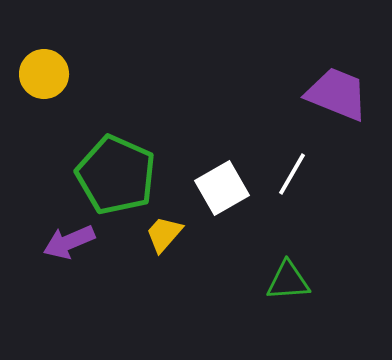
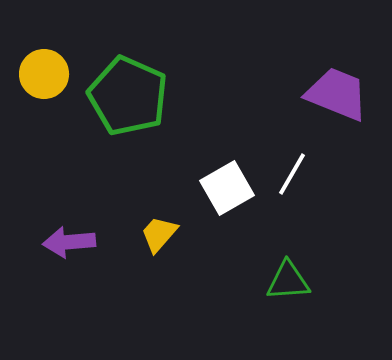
green pentagon: moved 12 px right, 79 px up
white square: moved 5 px right
yellow trapezoid: moved 5 px left
purple arrow: rotated 18 degrees clockwise
